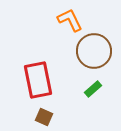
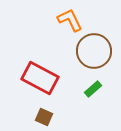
red rectangle: moved 2 px right, 2 px up; rotated 51 degrees counterclockwise
